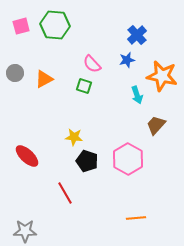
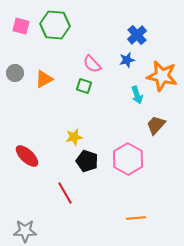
pink square: rotated 30 degrees clockwise
yellow star: rotated 18 degrees counterclockwise
